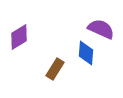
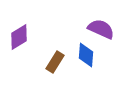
blue diamond: moved 2 px down
brown rectangle: moved 7 px up
